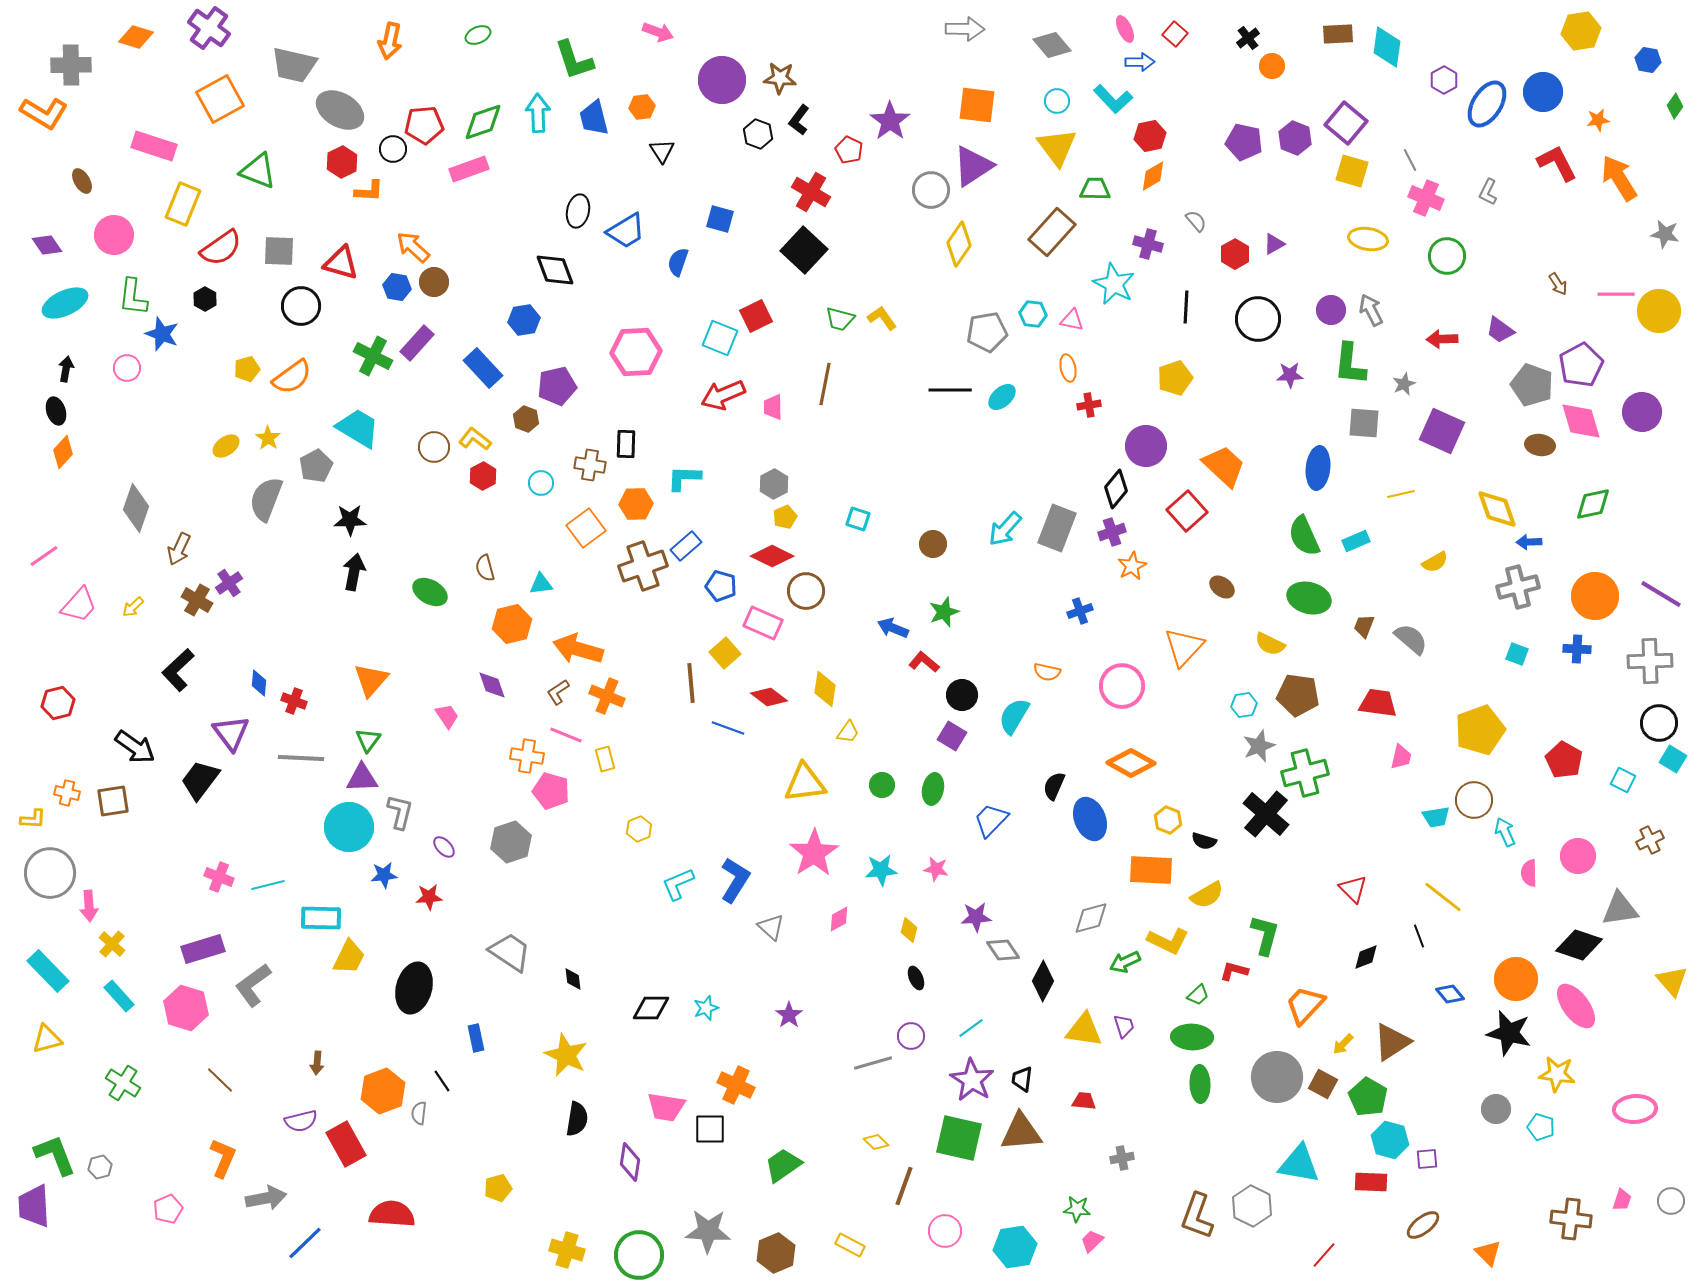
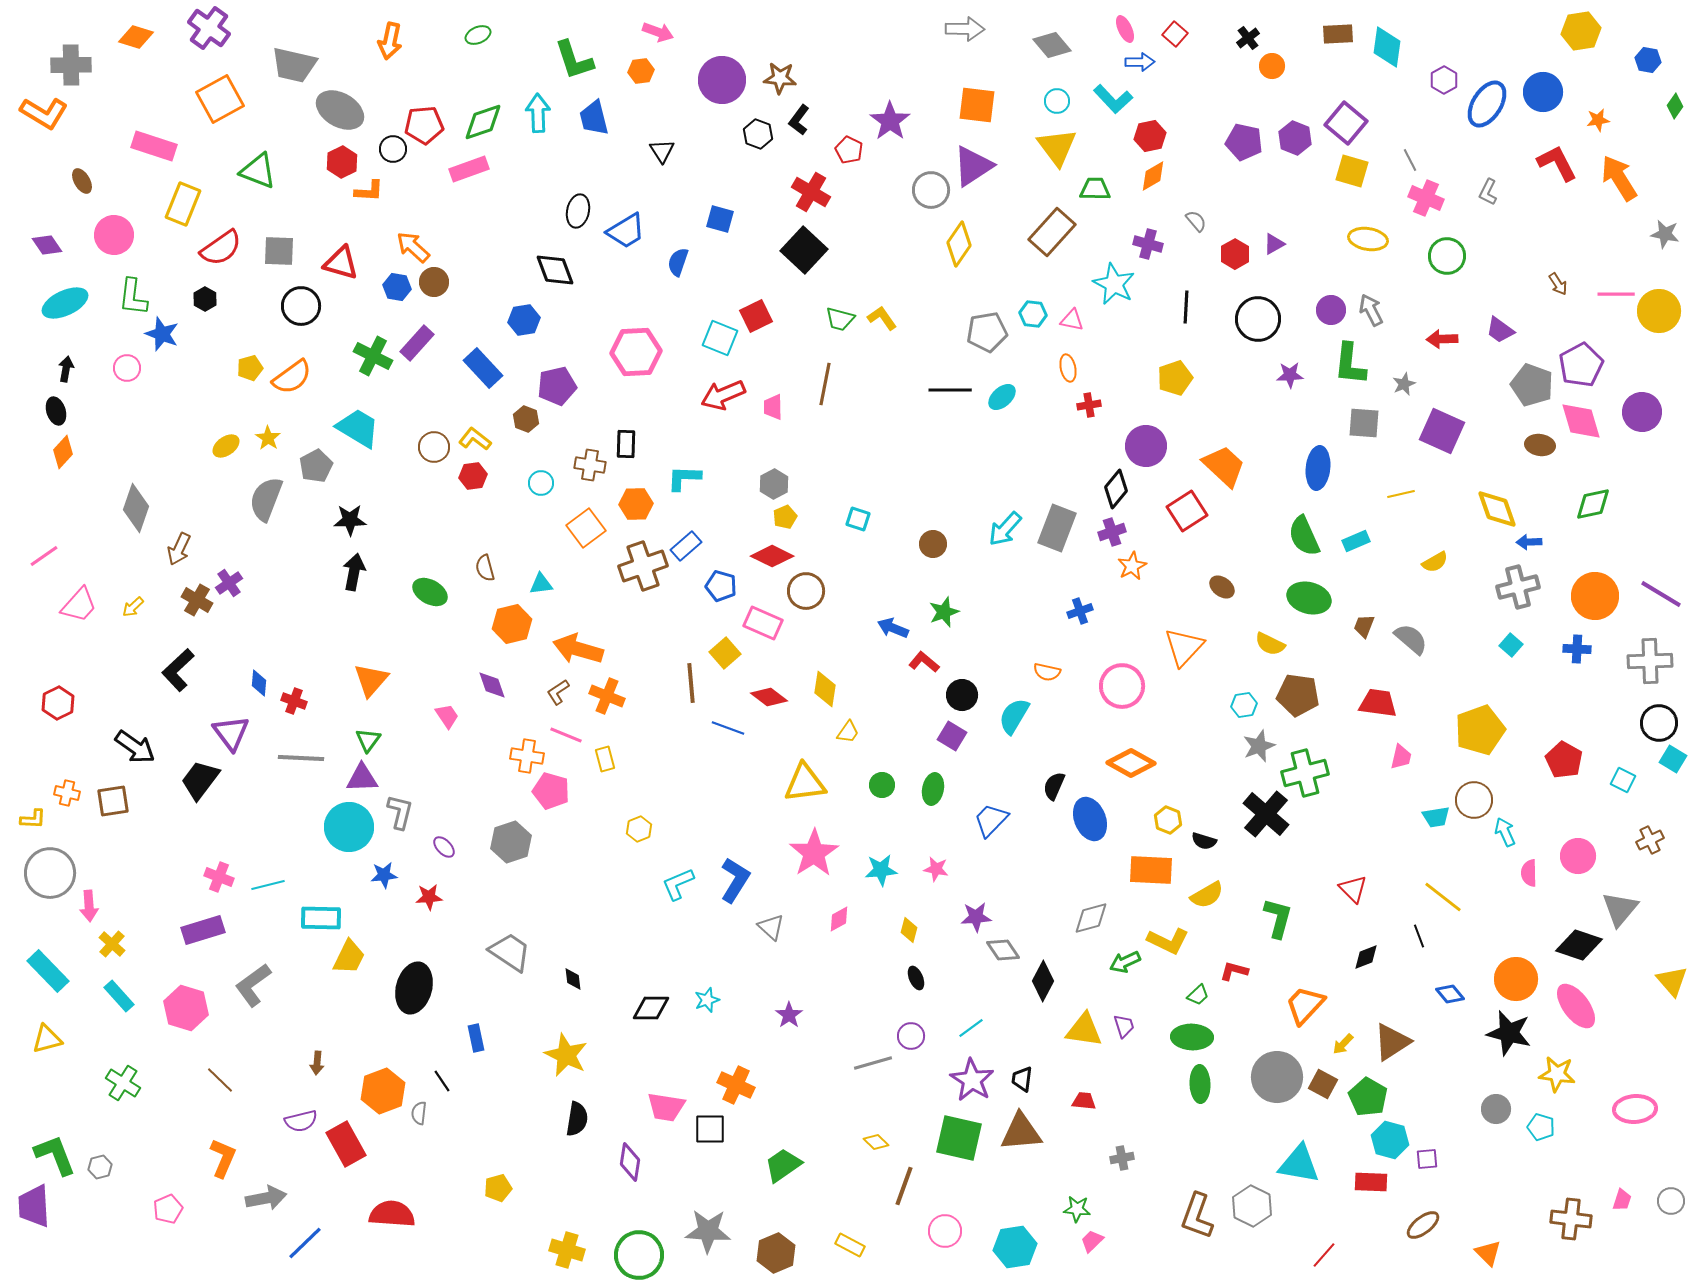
orange hexagon at (642, 107): moved 1 px left, 36 px up
yellow pentagon at (247, 369): moved 3 px right, 1 px up
red hexagon at (483, 476): moved 10 px left; rotated 20 degrees clockwise
red square at (1187, 511): rotated 9 degrees clockwise
cyan square at (1517, 654): moved 6 px left, 9 px up; rotated 20 degrees clockwise
red hexagon at (58, 703): rotated 12 degrees counterclockwise
gray triangle at (1620, 909): rotated 42 degrees counterclockwise
green L-shape at (1265, 935): moved 13 px right, 17 px up
purple rectangle at (203, 949): moved 19 px up
cyan star at (706, 1008): moved 1 px right, 8 px up
